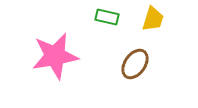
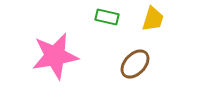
brown ellipse: rotated 8 degrees clockwise
